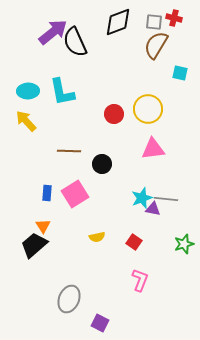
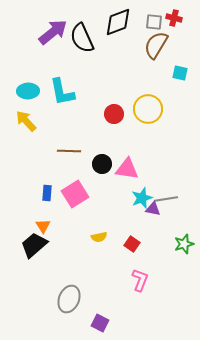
black semicircle: moved 7 px right, 4 px up
pink triangle: moved 26 px left, 20 px down; rotated 15 degrees clockwise
gray line: rotated 15 degrees counterclockwise
yellow semicircle: moved 2 px right
red square: moved 2 px left, 2 px down
